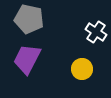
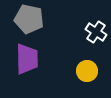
purple trapezoid: rotated 152 degrees clockwise
yellow circle: moved 5 px right, 2 px down
